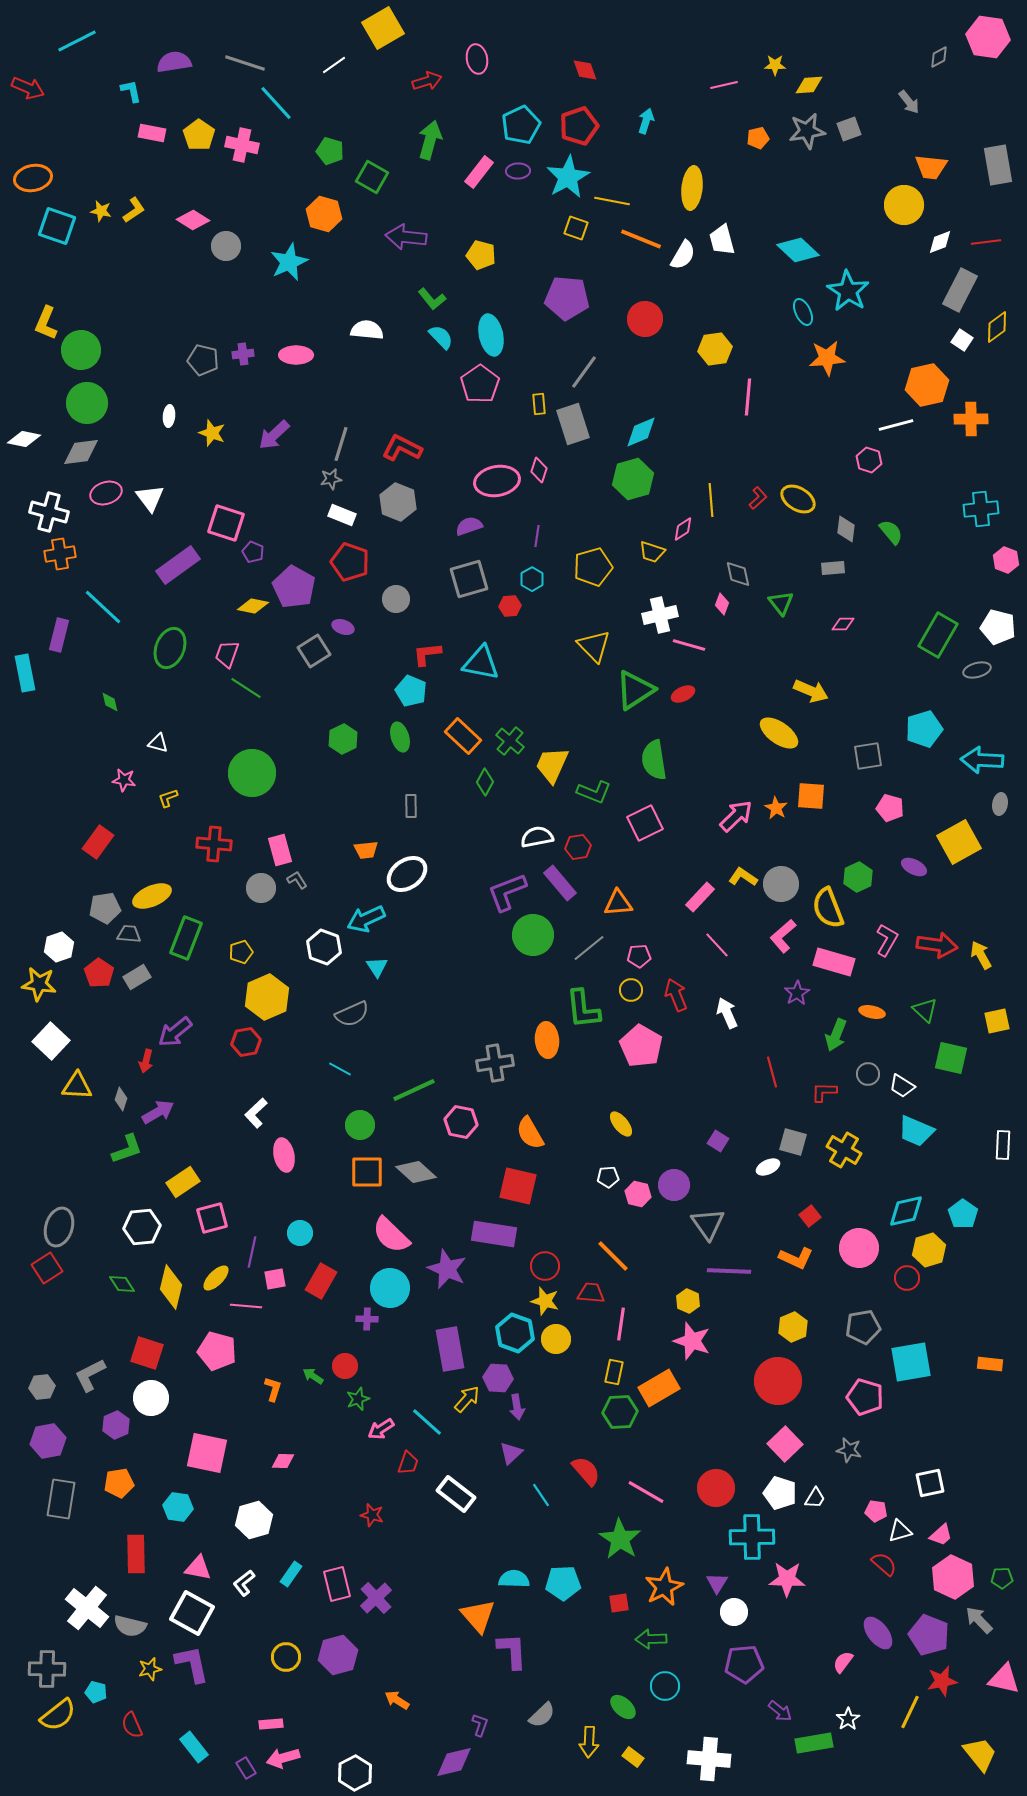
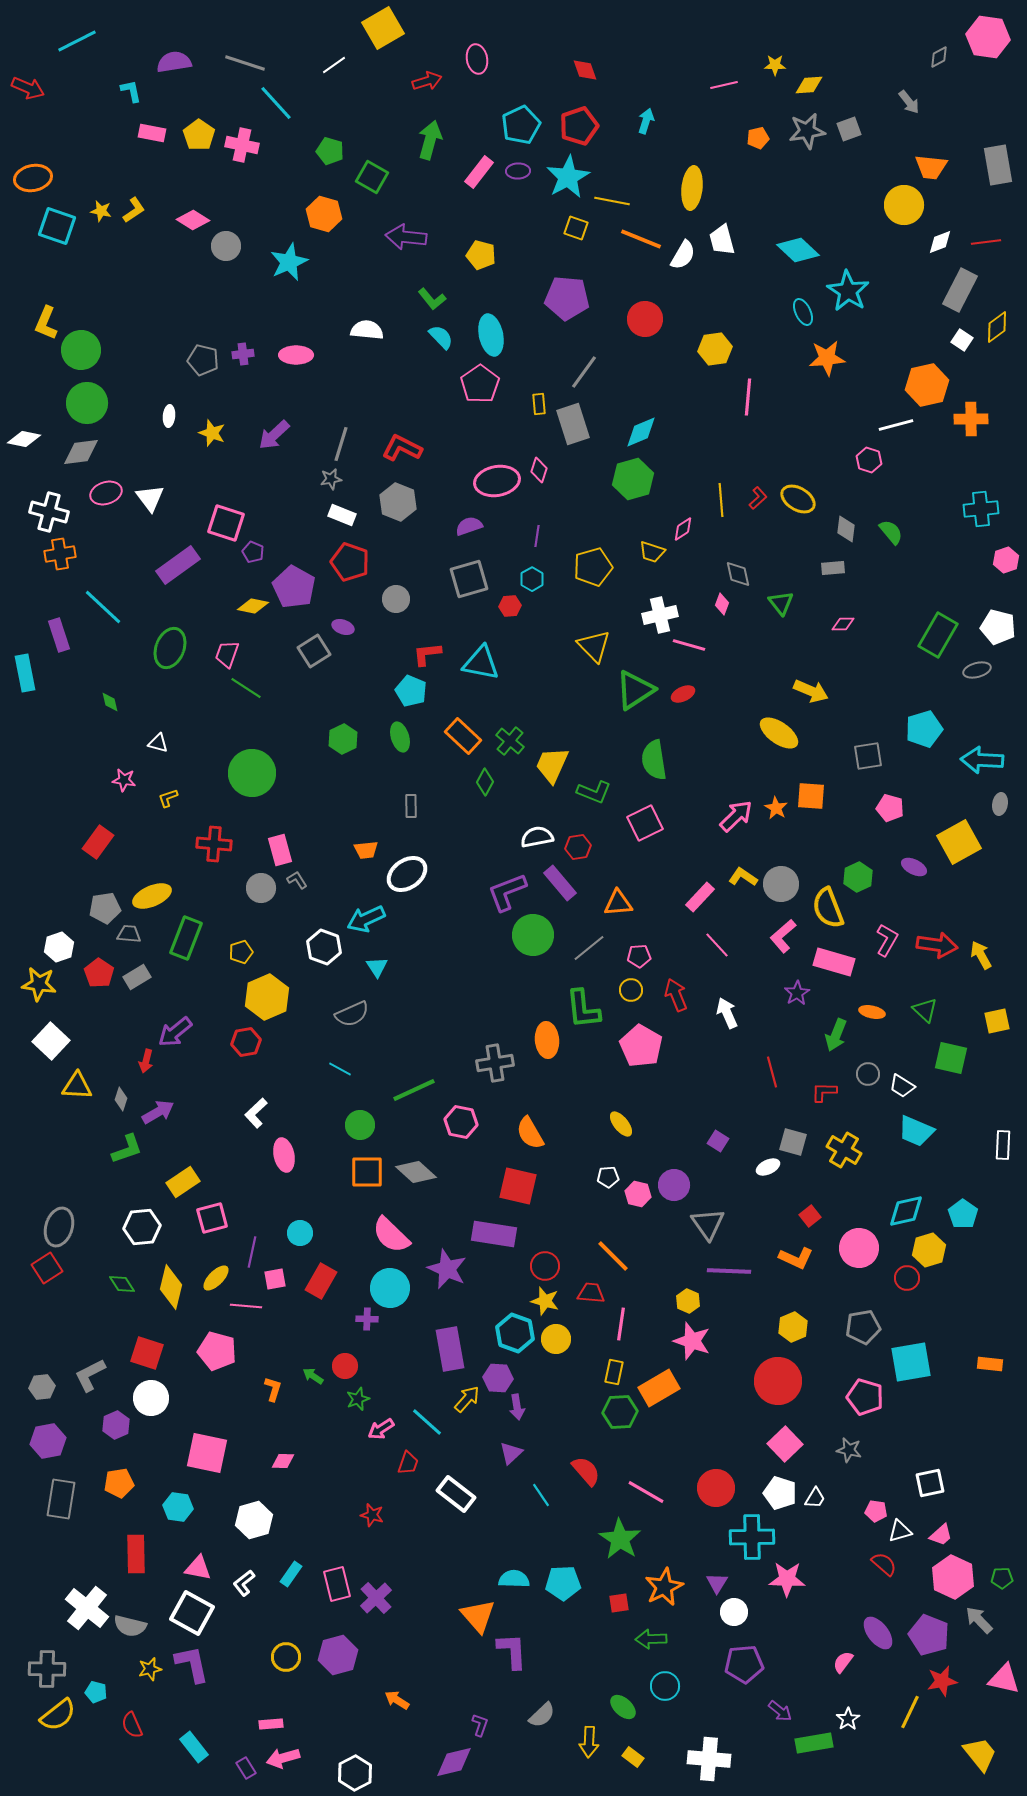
yellow line at (711, 500): moved 10 px right
pink hexagon at (1006, 560): rotated 20 degrees clockwise
purple rectangle at (59, 635): rotated 32 degrees counterclockwise
